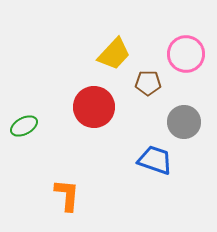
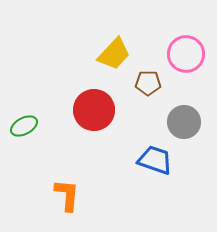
red circle: moved 3 px down
